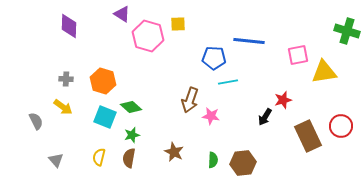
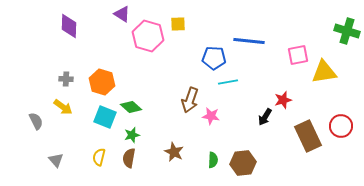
orange hexagon: moved 1 px left, 1 px down
